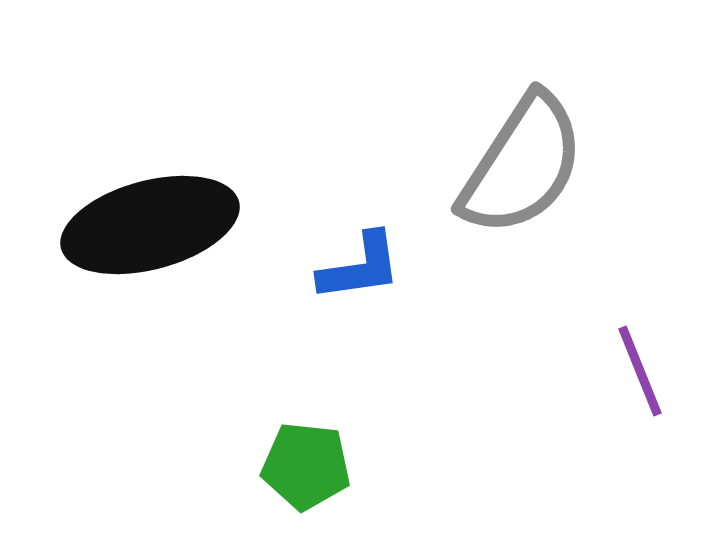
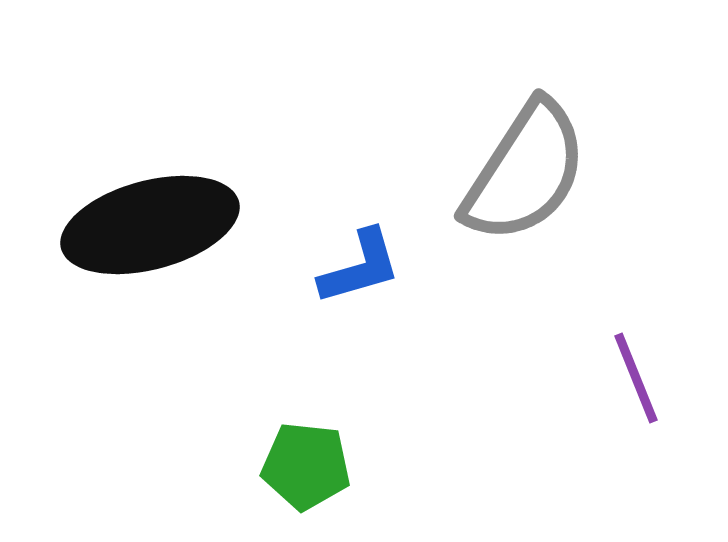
gray semicircle: moved 3 px right, 7 px down
blue L-shape: rotated 8 degrees counterclockwise
purple line: moved 4 px left, 7 px down
